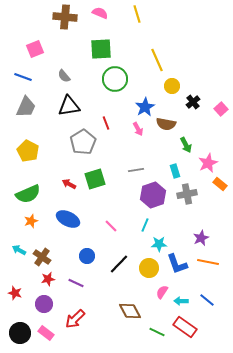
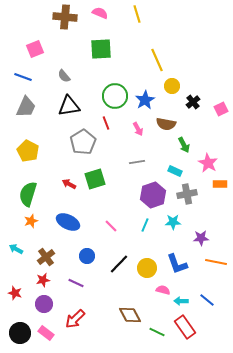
green circle at (115, 79): moved 17 px down
blue star at (145, 107): moved 7 px up
pink square at (221, 109): rotated 16 degrees clockwise
green arrow at (186, 145): moved 2 px left
pink star at (208, 163): rotated 18 degrees counterclockwise
gray line at (136, 170): moved 1 px right, 8 px up
cyan rectangle at (175, 171): rotated 48 degrees counterclockwise
orange rectangle at (220, 184): rotated 40 degrees counterclockwise
green semicircle at (28, 194): rotated 130 degrees clockwise
blue ellipse at (68, 219): moved 3 px down
purple star at (201, 238): rotated 21 degrees clockwise
cyan star at (159, 244): moved 14 px right, 22 px up
cyan arrow at (19, 250): moved 3 px left, 1 px up
brown cross at (42, 257): moved 4 px right; rotated 18 degrees clockwise
orange line at (208, 262): moved 8 px right
yellow circle at (149, 268): moved 2 px left
red star at (48, 279): moved 5 px left, 1 px down
pink semicircle at (162, 292): moved 1 px right, 2 px up; rotated 72 degrees clockwise
brown diamond at (130, 311): moved 4 px down
red rectangle at (185, 327): rotated 20 degrees clockwise
